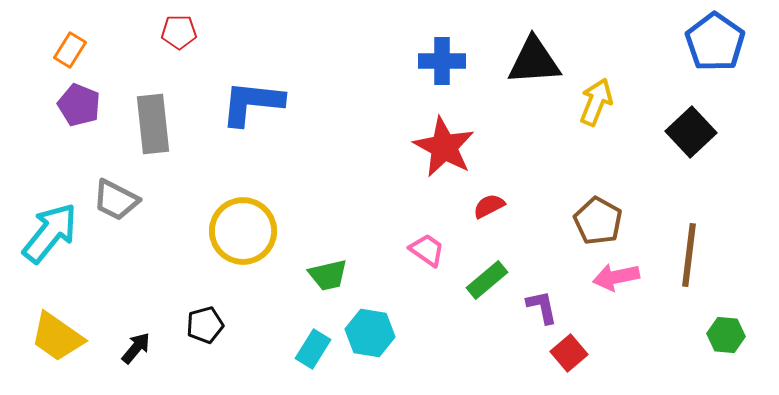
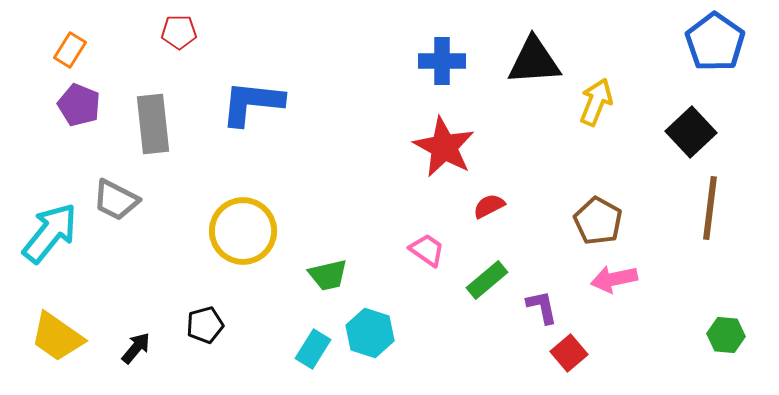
brown line: moved 21 px right, 47 px up
pink arrow: moved 2 px left, 2 px down
cyan hexagon: rotated 9 degrees clockwise
